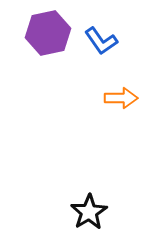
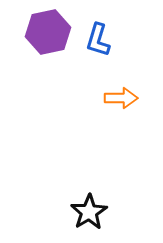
purple hexagon: moved 1 px up
blue L-shape: moved 3 px left, 1 px up; rotated 52 degrees clockwise
